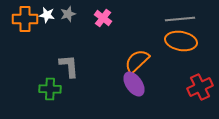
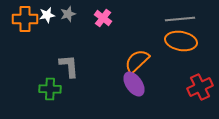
white star: rotated 21 degrees counterclockwise
